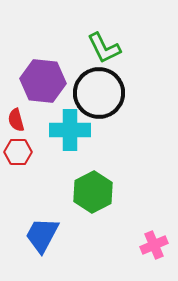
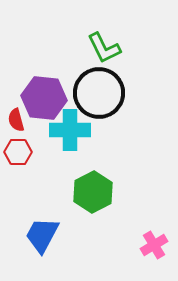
purple hexagon: moved 1 px right, 17 px down
pink cross: rotated 8 degrees counterclockwise
